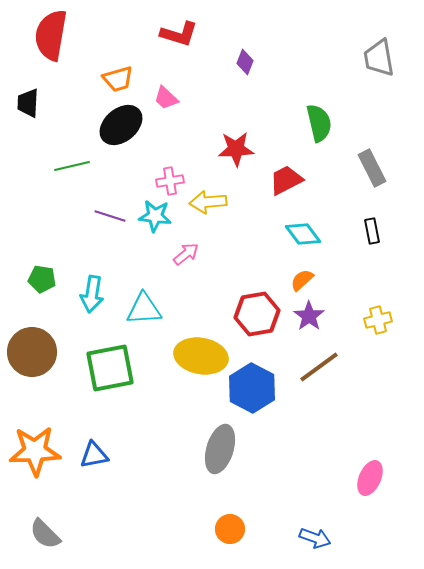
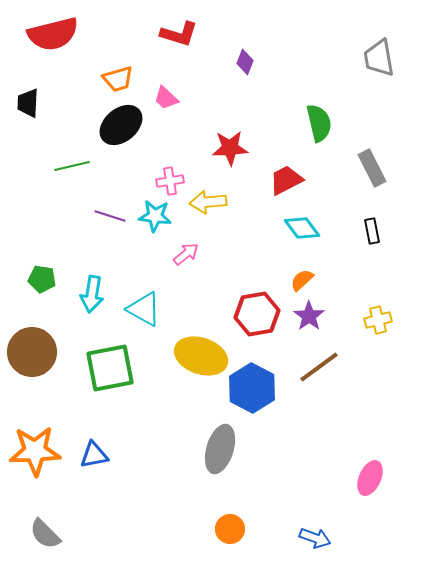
red semicircle: moved 2 px right, 1 px up; rotated 114 degrees counterclockwise
red star: moved 6 px left, 1 px up
cyan diamond: moved 1 px left, 6 px up
cyan triangle: rotated 33 degrees clockwise
yellow ellipse: rotated 9 degrees clockwise
